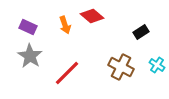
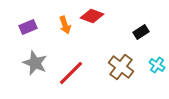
red diamond: rotated 20 degrees counterclockwise
purple rectangle: rotated 48 degrees counterclockwise
gray star: moved 5 px right, 7 px down; rotated 10 degrees counterclockwise
brown cross: rotated 10 degrees clockwise
red line: moved 4 px right
